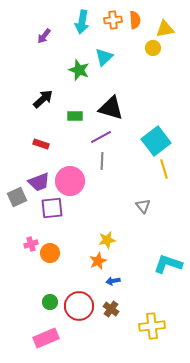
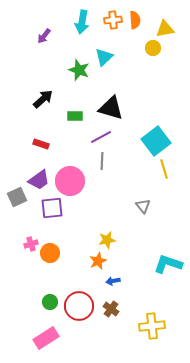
purple trapezoid: moved 2 px up; rotated 15 degrees counterclockwise
pink rectangle: rotated 10 degrees counterclockwise
